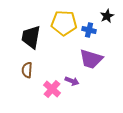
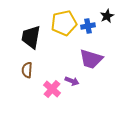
yellow pentagon: rotated 15 degrees counterclockwise
blue cross: moved 1 px left, 4 px up; rotated 24 degrees counterclockwise
